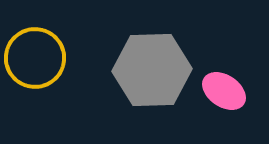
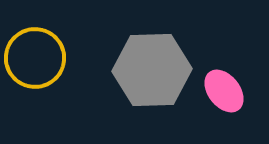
pink ellipse: rotated 18 degrees clockwise
